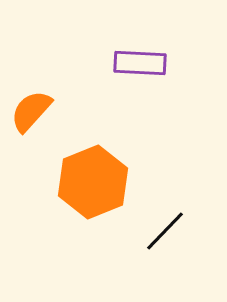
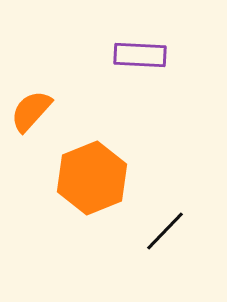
purple rectangle: moved 8 px up
orange hexagon: moved 1 px left, 4 px up
